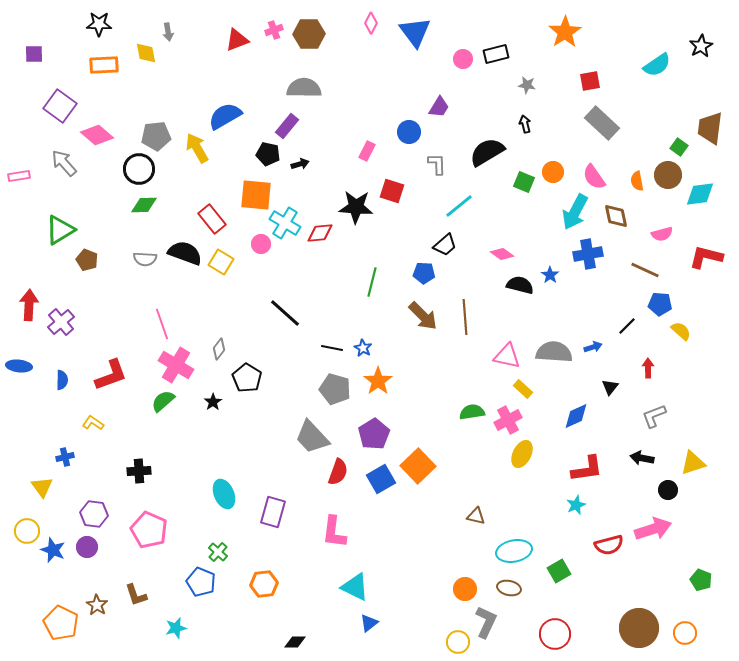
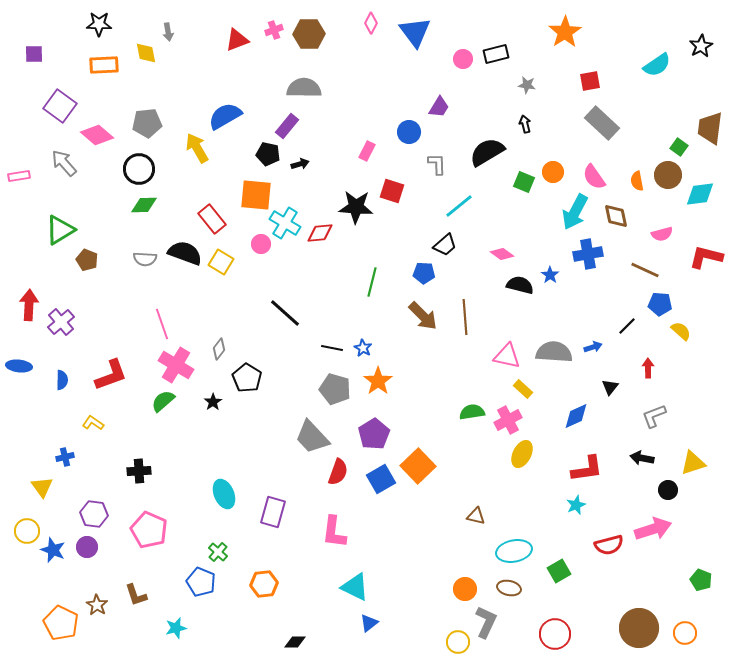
gray pentagon at (156, 136): moved 9 px left, 13 px up
